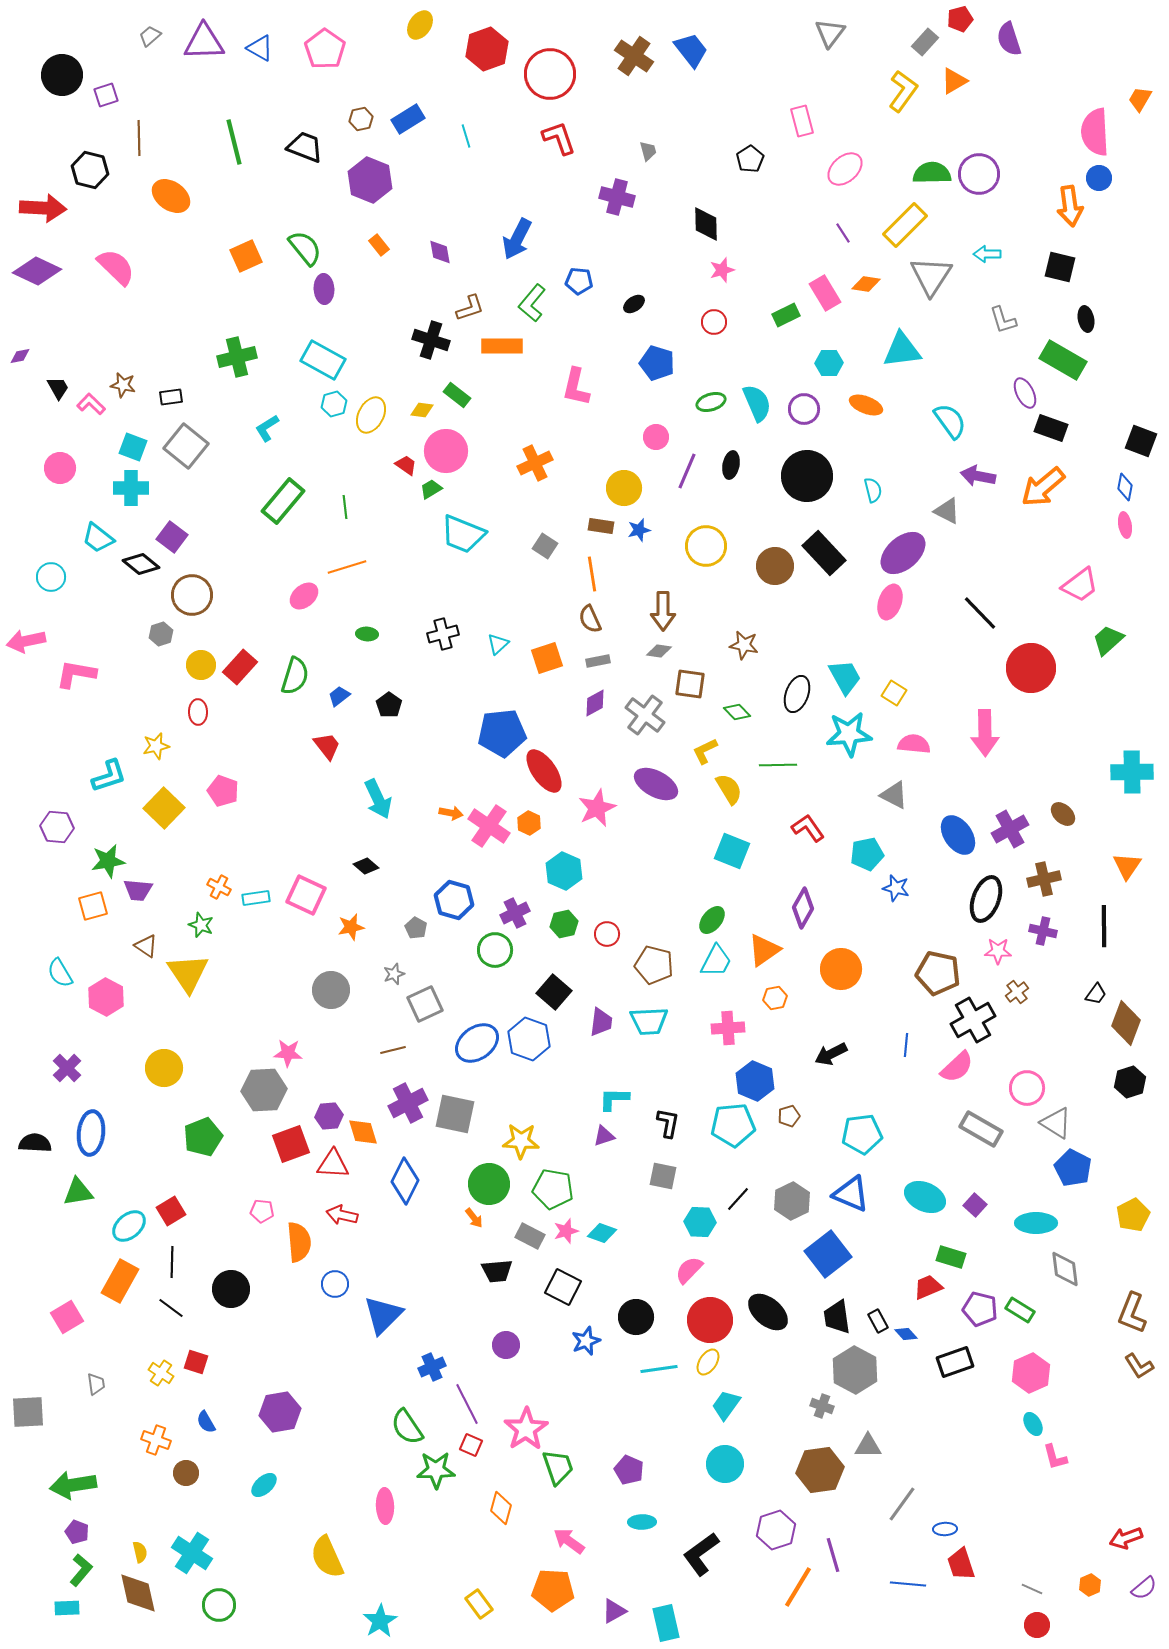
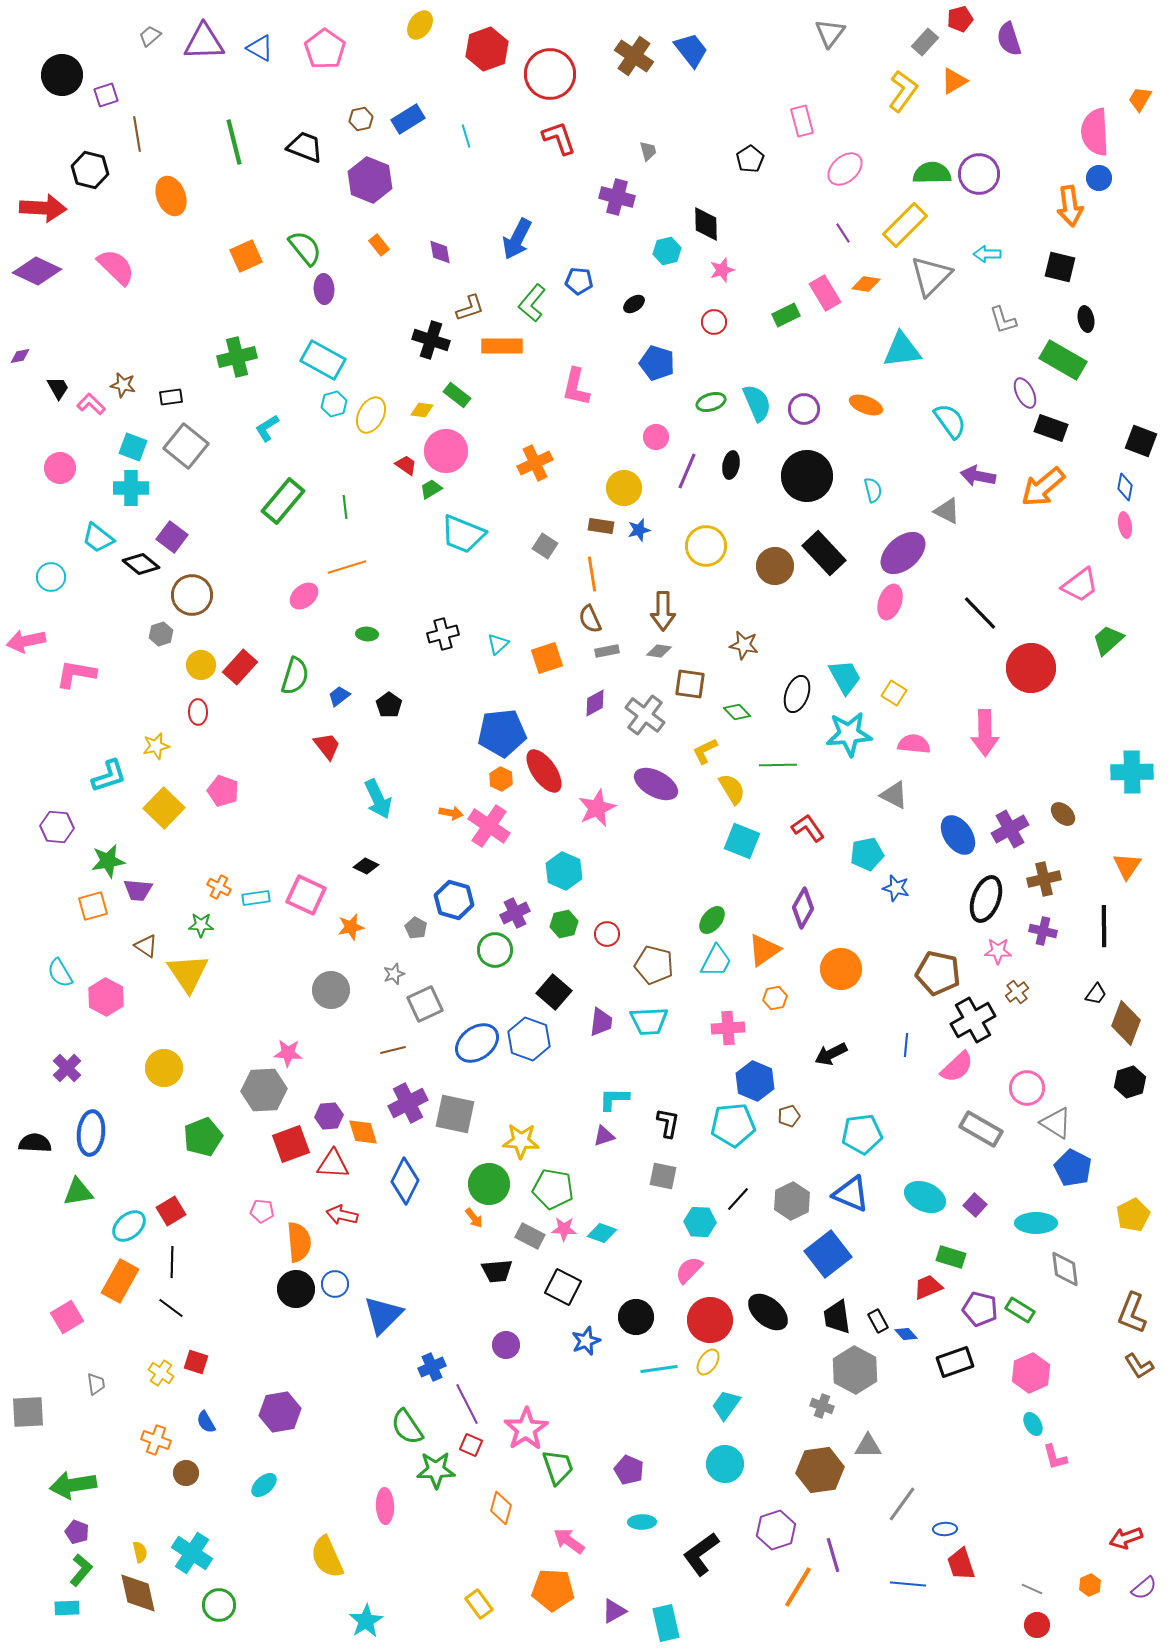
brown line at (139, 138): moved 2 px left, 4 px up; rotated 8 degrees counterclockwise
orange ellipse at (171, 196): rotated 33 degrees clockwise
gray triangle at (931, 276): rotated 12 degrees clockwise
cyan hexagon at (829, 363): moved 162 px left, 112 px up; rotated 12 degrees counterclockwise
gray rectangle at (598, 661): moved 9 px right, 10 px up
yellow semicircle at (729, 789): moved 3 px right
orange hexagon at (529, 823): moved 28 px left, 44 px up
cyan square at (732, 851): moved 10 px right, 10 px up
black diamond at (366, 866): rotated 15 degrees counterclockwise
green star at (201, 925): rotated 20 degrees counterclockwise
pink star at (566, 1231): moved 2 px left, 2 px up; rotated 20 degrees clockwise
black circle at (231, 1289): moved 65 px right
cyan star at (380, 1621): moved 14 px left
